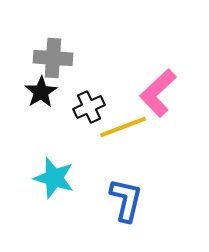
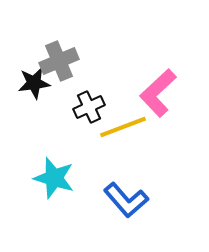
gray cross: moved 6 px right, 3 px down; rotated 27 degrees counterclockwise
black star: moved 7 px left, 9 px up; rotated 24 degrees clockwise
blue L-shape: rotated 126 degrees clockwise
